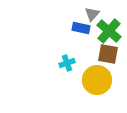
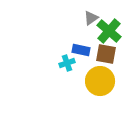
gray triangle: moved 1 px left, 4 px down; rotated 14 degrees clockwise
blue rectangle: moved 22 px down
brown square: moved 2 px left
yellow circle: moved 3 px right, 1 px down
